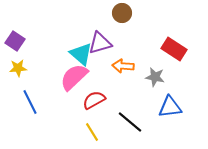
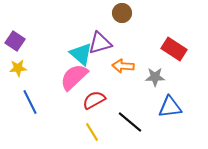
gray star: rotated 12 degrees counterclockwise
